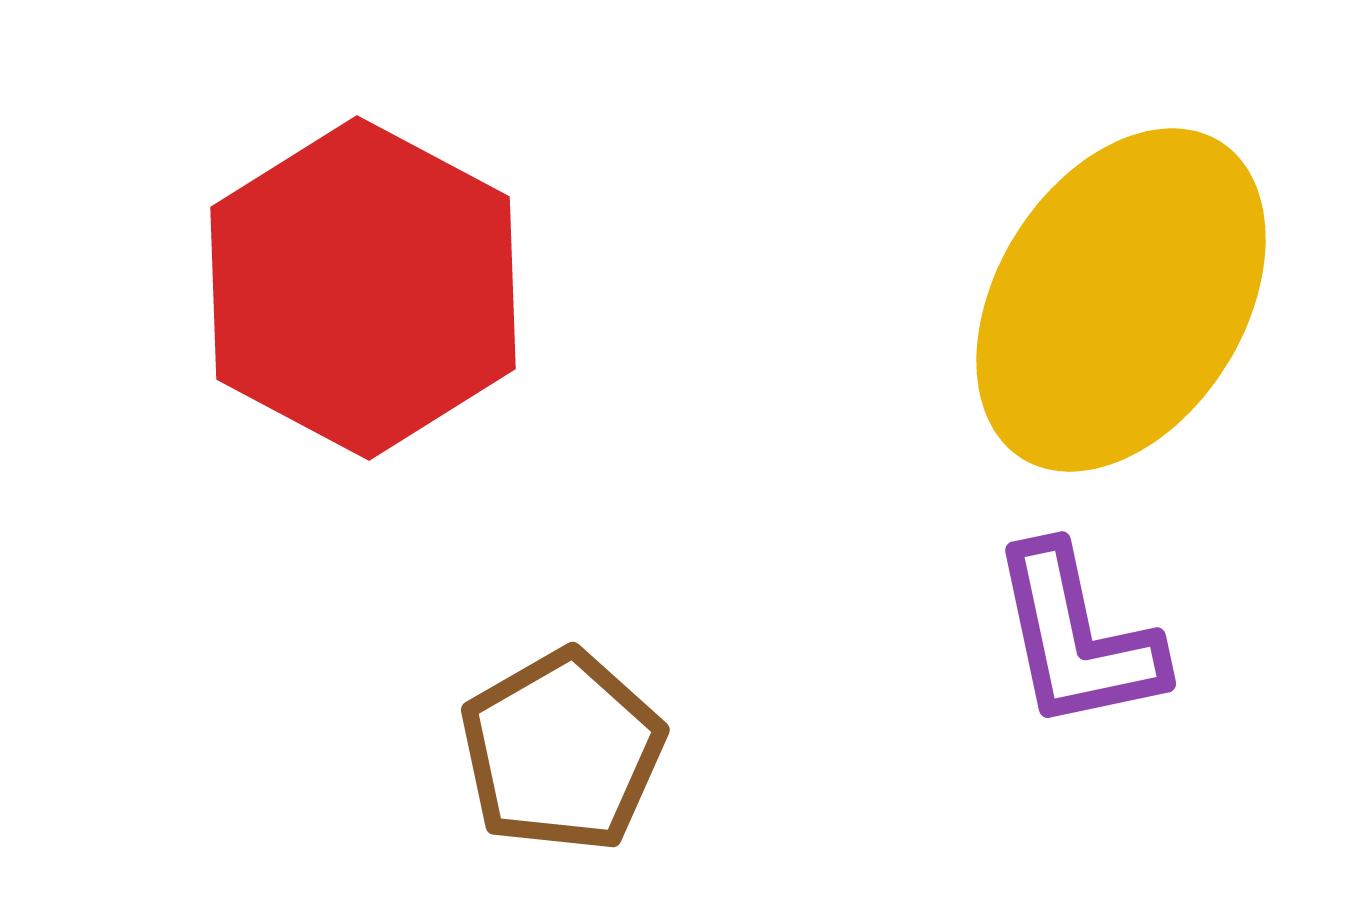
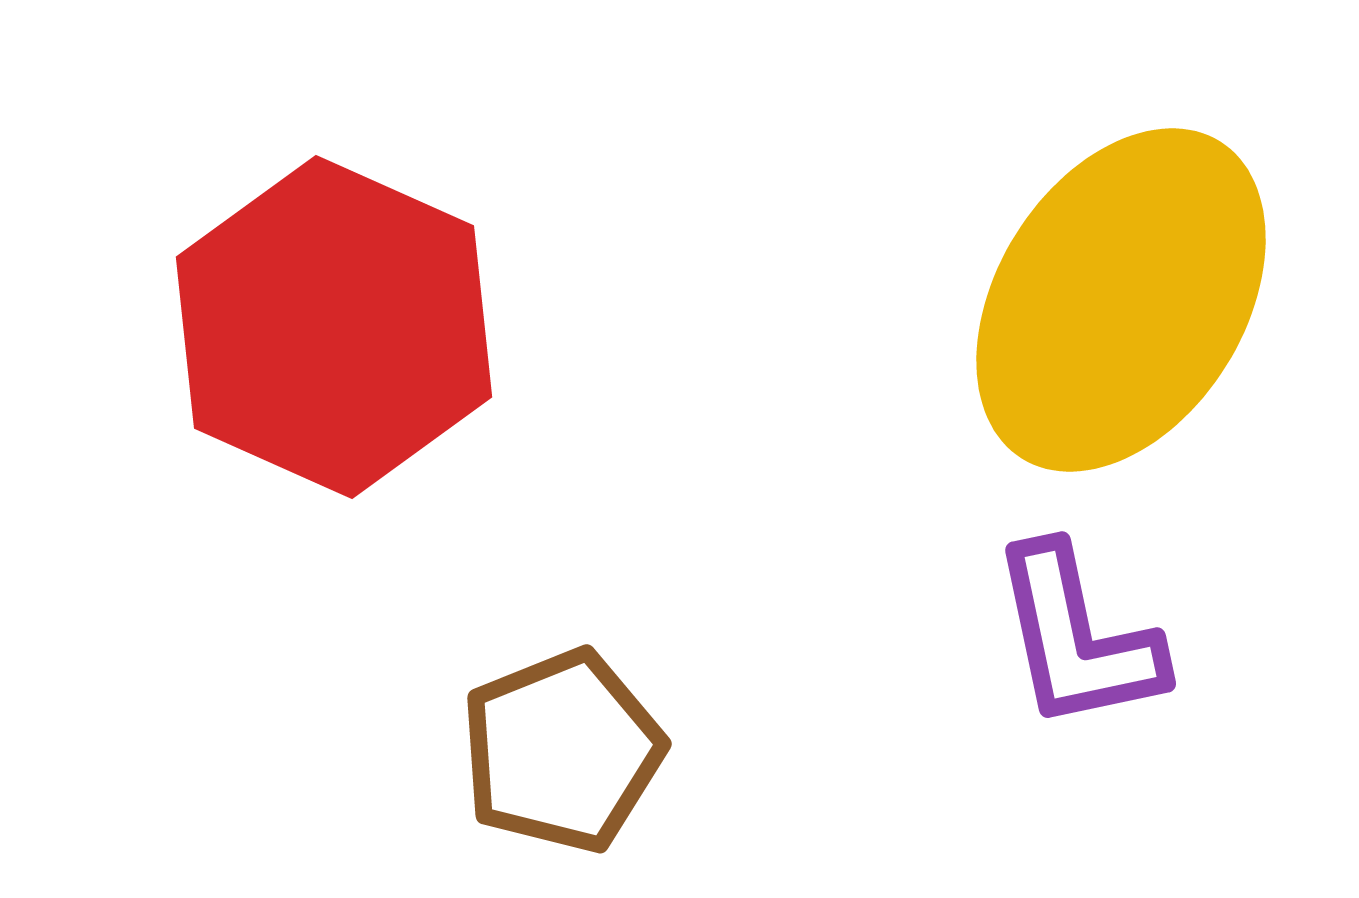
red hexagon: moved 29 px left, 39 px down; rotated 4 degrees counterclockwise
brown pentagon: rotated 8 degrees clockwise
